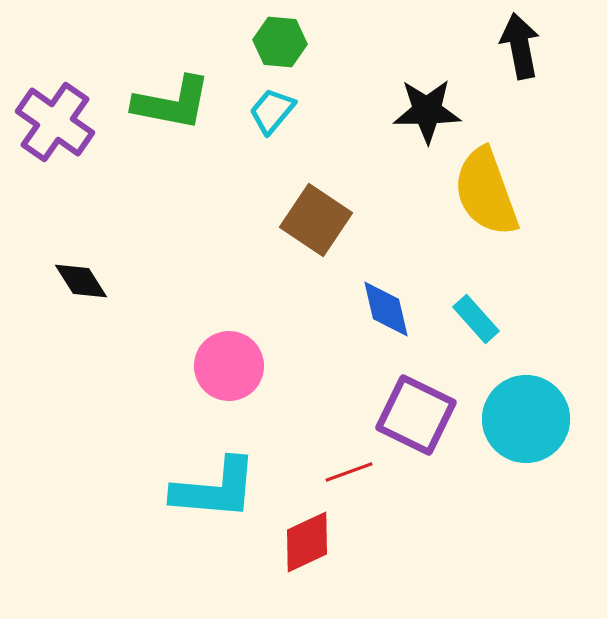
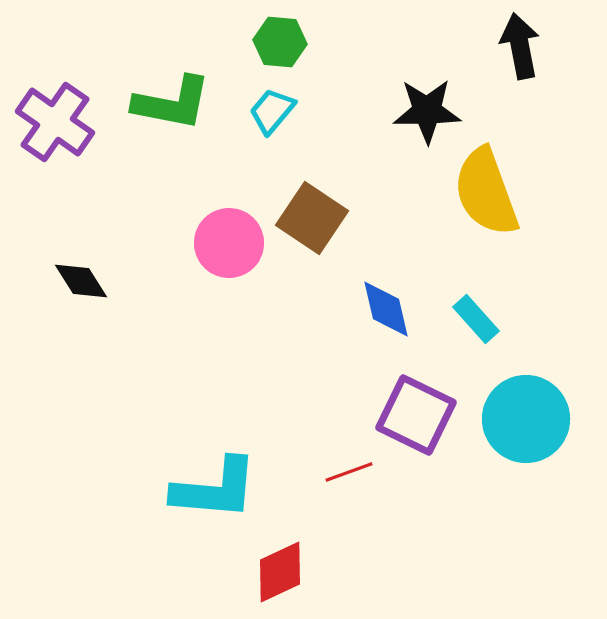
brown square: moved 4 px left, 2 px up
pink circle: moved 123 px up
red diamond: moved 27 px left, 30 px down
